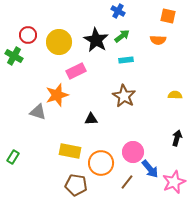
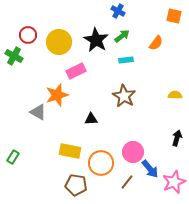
orange square: moved 6 px right
orange semicircle: moved 2 px left, 3 px down; rotated 56 degrees counterclockwise
gray triangle: rotated 12 degrees clockwise
